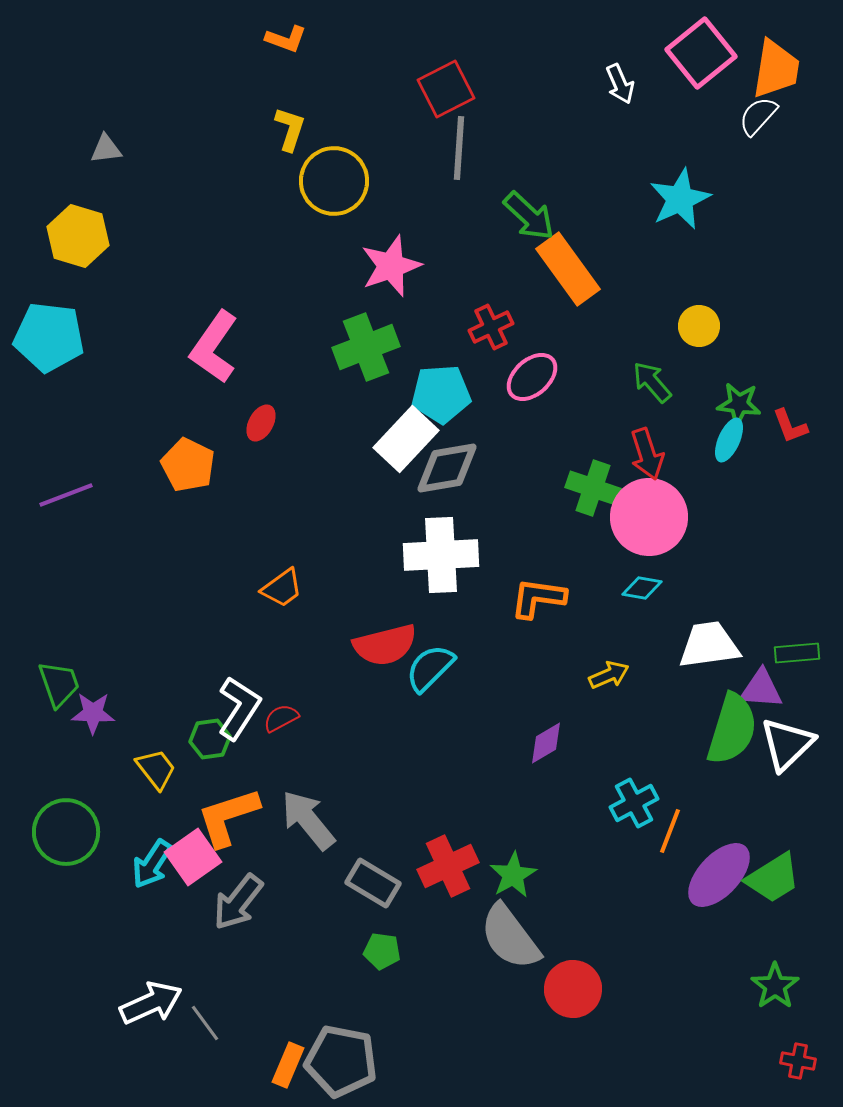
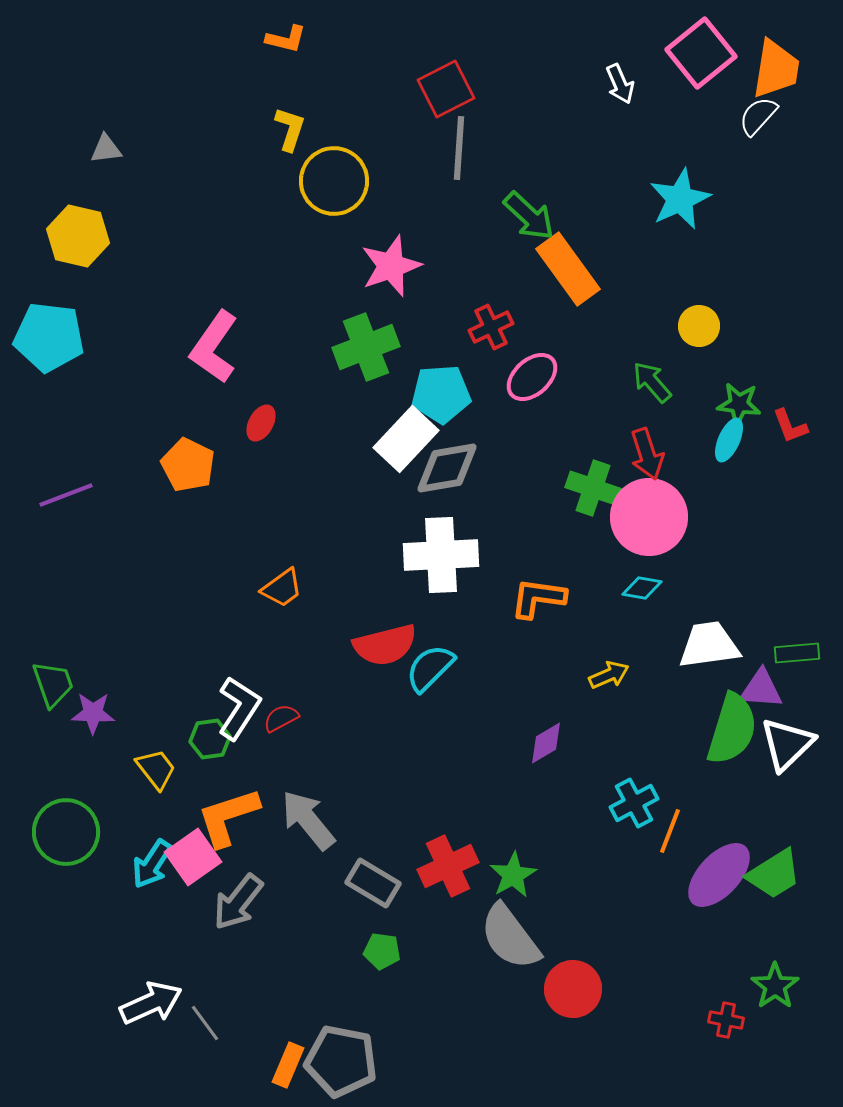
orange L-shape at (286, 39): rotated 6 degrees counterclockwise
yellow hexagon at (78, 236): rotated 4 degrees counterclockwise
green trapezoid at (59, 684): moved 6 px left
green trapezoid at (773, 878): moved 1 px right, 4 px up
red cross at (798, 1061): moved 72 px left, 41 px up
